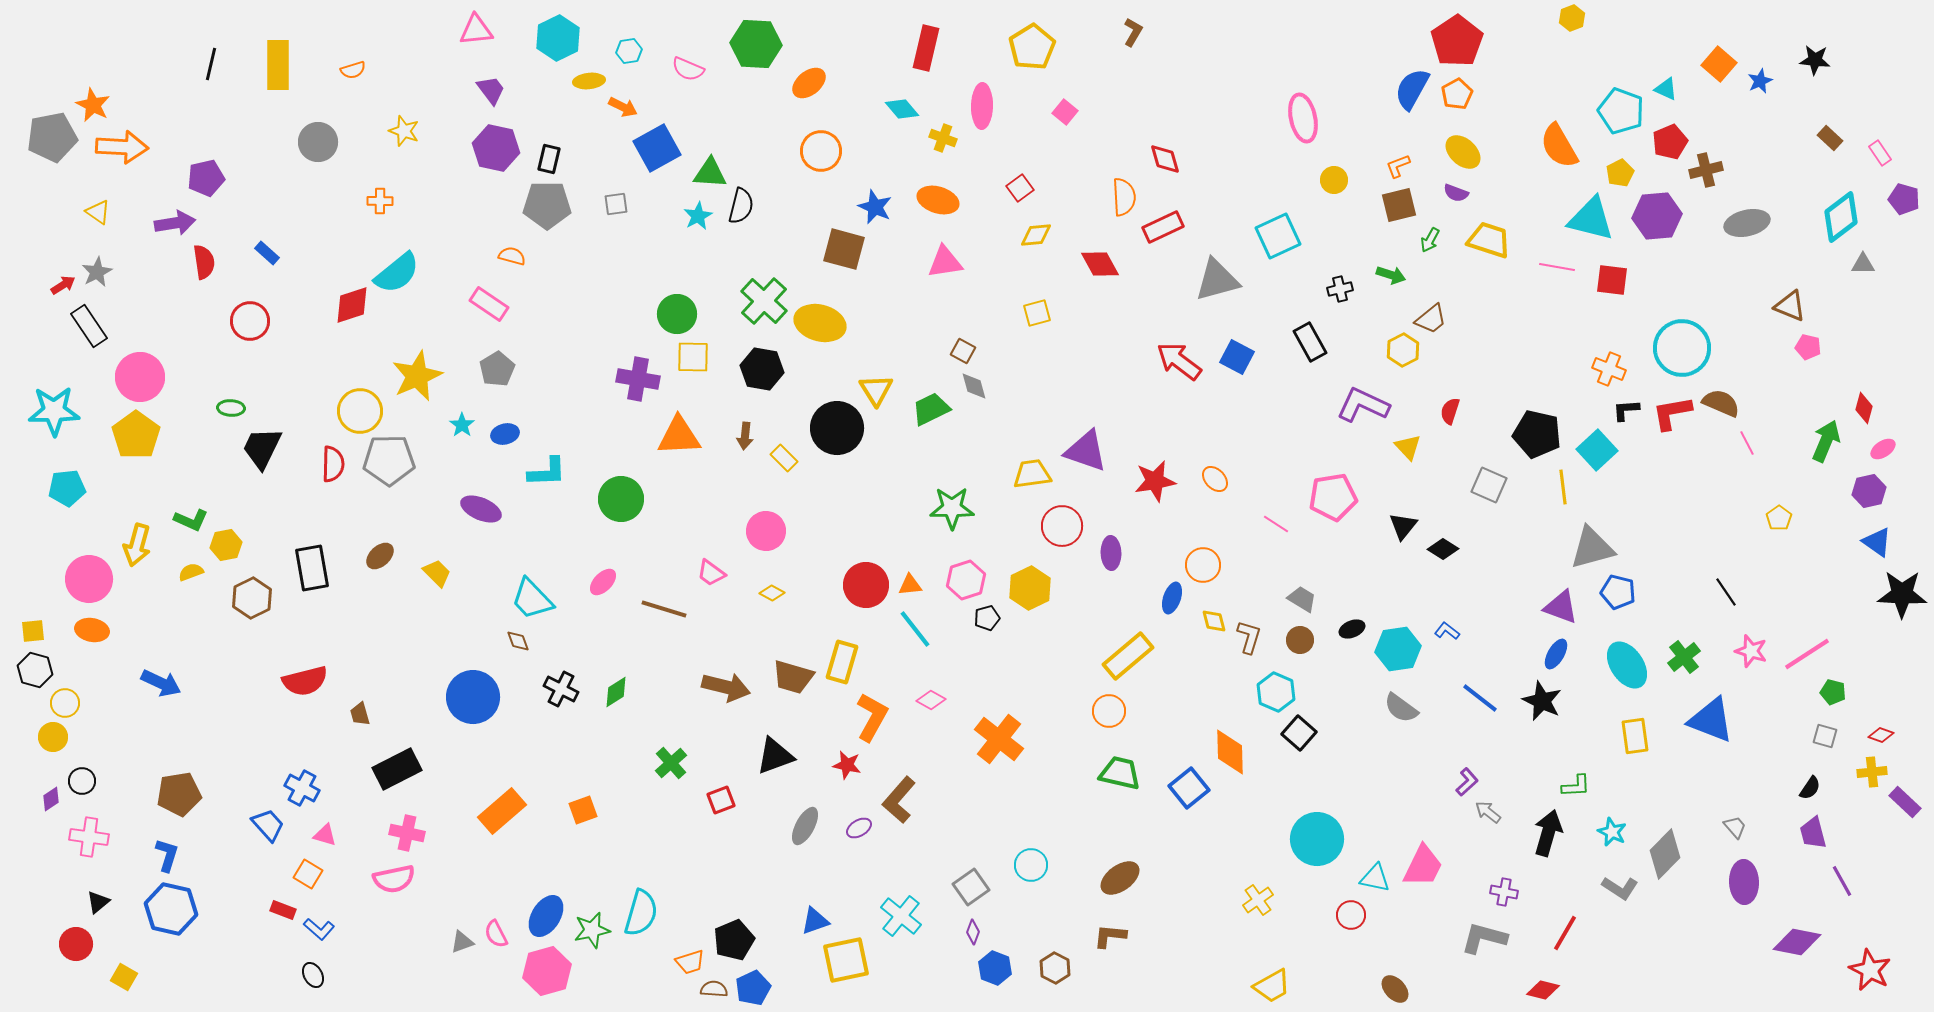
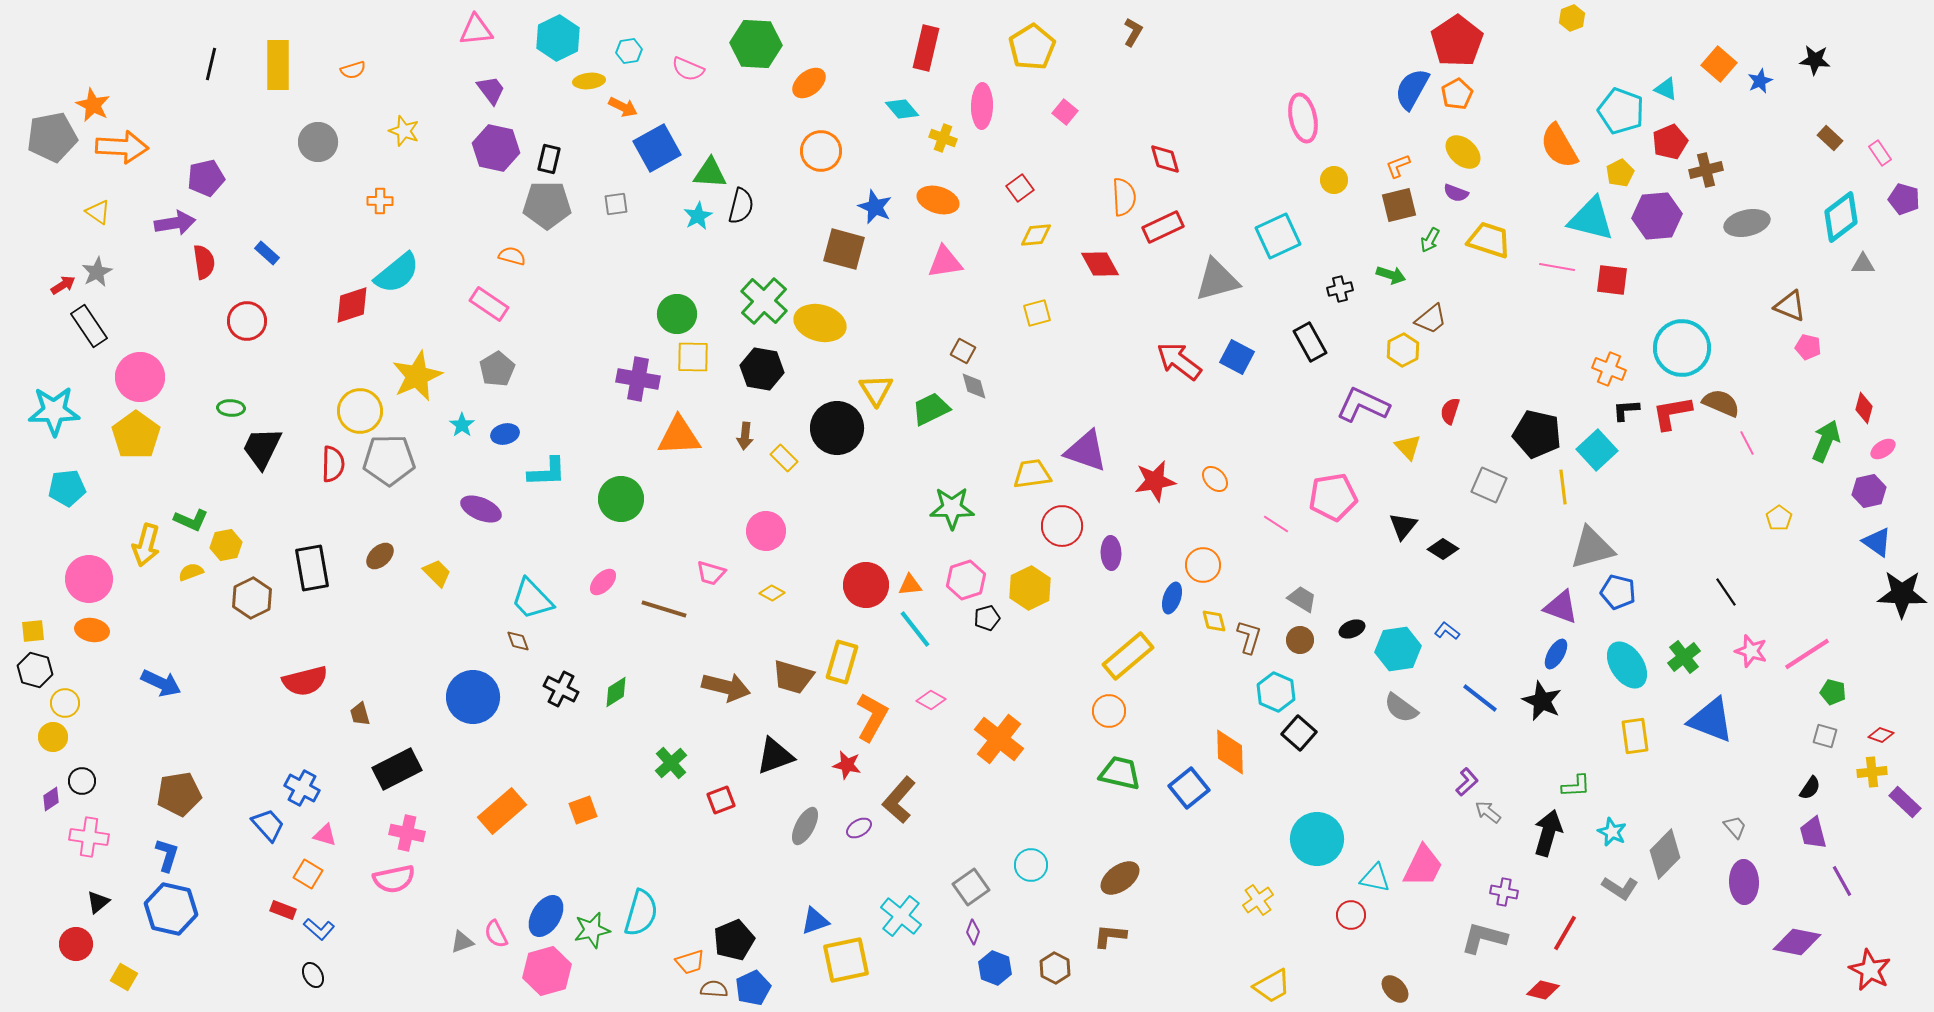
red circle at (250, 321): moved 3 px left
yellow arrow at (137, 545): moved 9 px right
pink trapezoid at (711, 573): rotated 20 degrees counterclockwise
